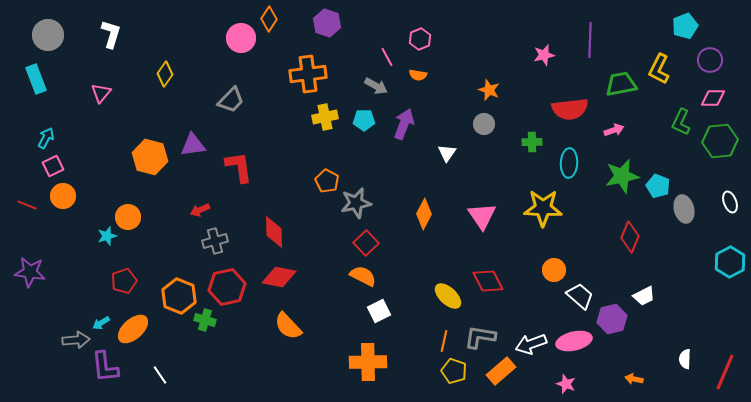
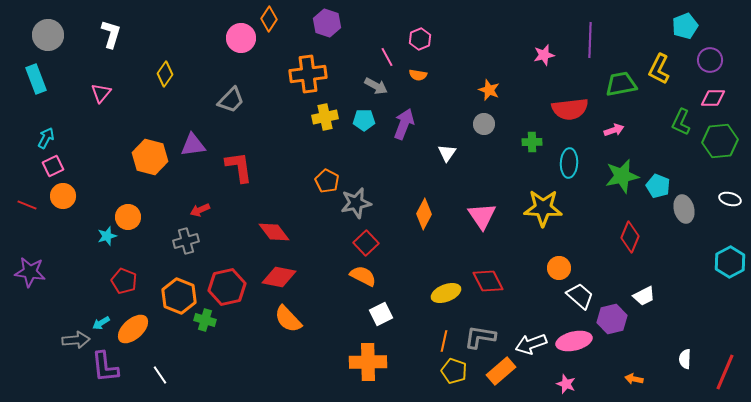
white ellipse at (730, 202): moved 3 px up; rotated 55 degrees counterclockwise
red diamond at (274, 232): rotated 36 degrees counterclockwise
gray cross at (215, 241): moved 29 px left
orange circle at (554, 270): moved 5 px right, 2 px up
red pentagon at (124, 281): rotated 30 degrees counterclockwise
yellow ellipse at (448, 296): moved 2 px left, 3 px up; rotated 64 degrees counterclockwise
white square at (379, 311): moved 2 px right, 3 px down
orange semicircle at (288, 326): moved 7 px up
